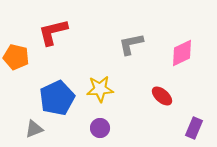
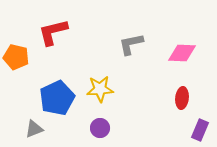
pink diamond: rotated 28 degrees clockwise
red ellipse: moved 20 px right, 2 px down; rotated 55 degrees clockwise
purple rectangle: moved 6 px right, 2 px down
